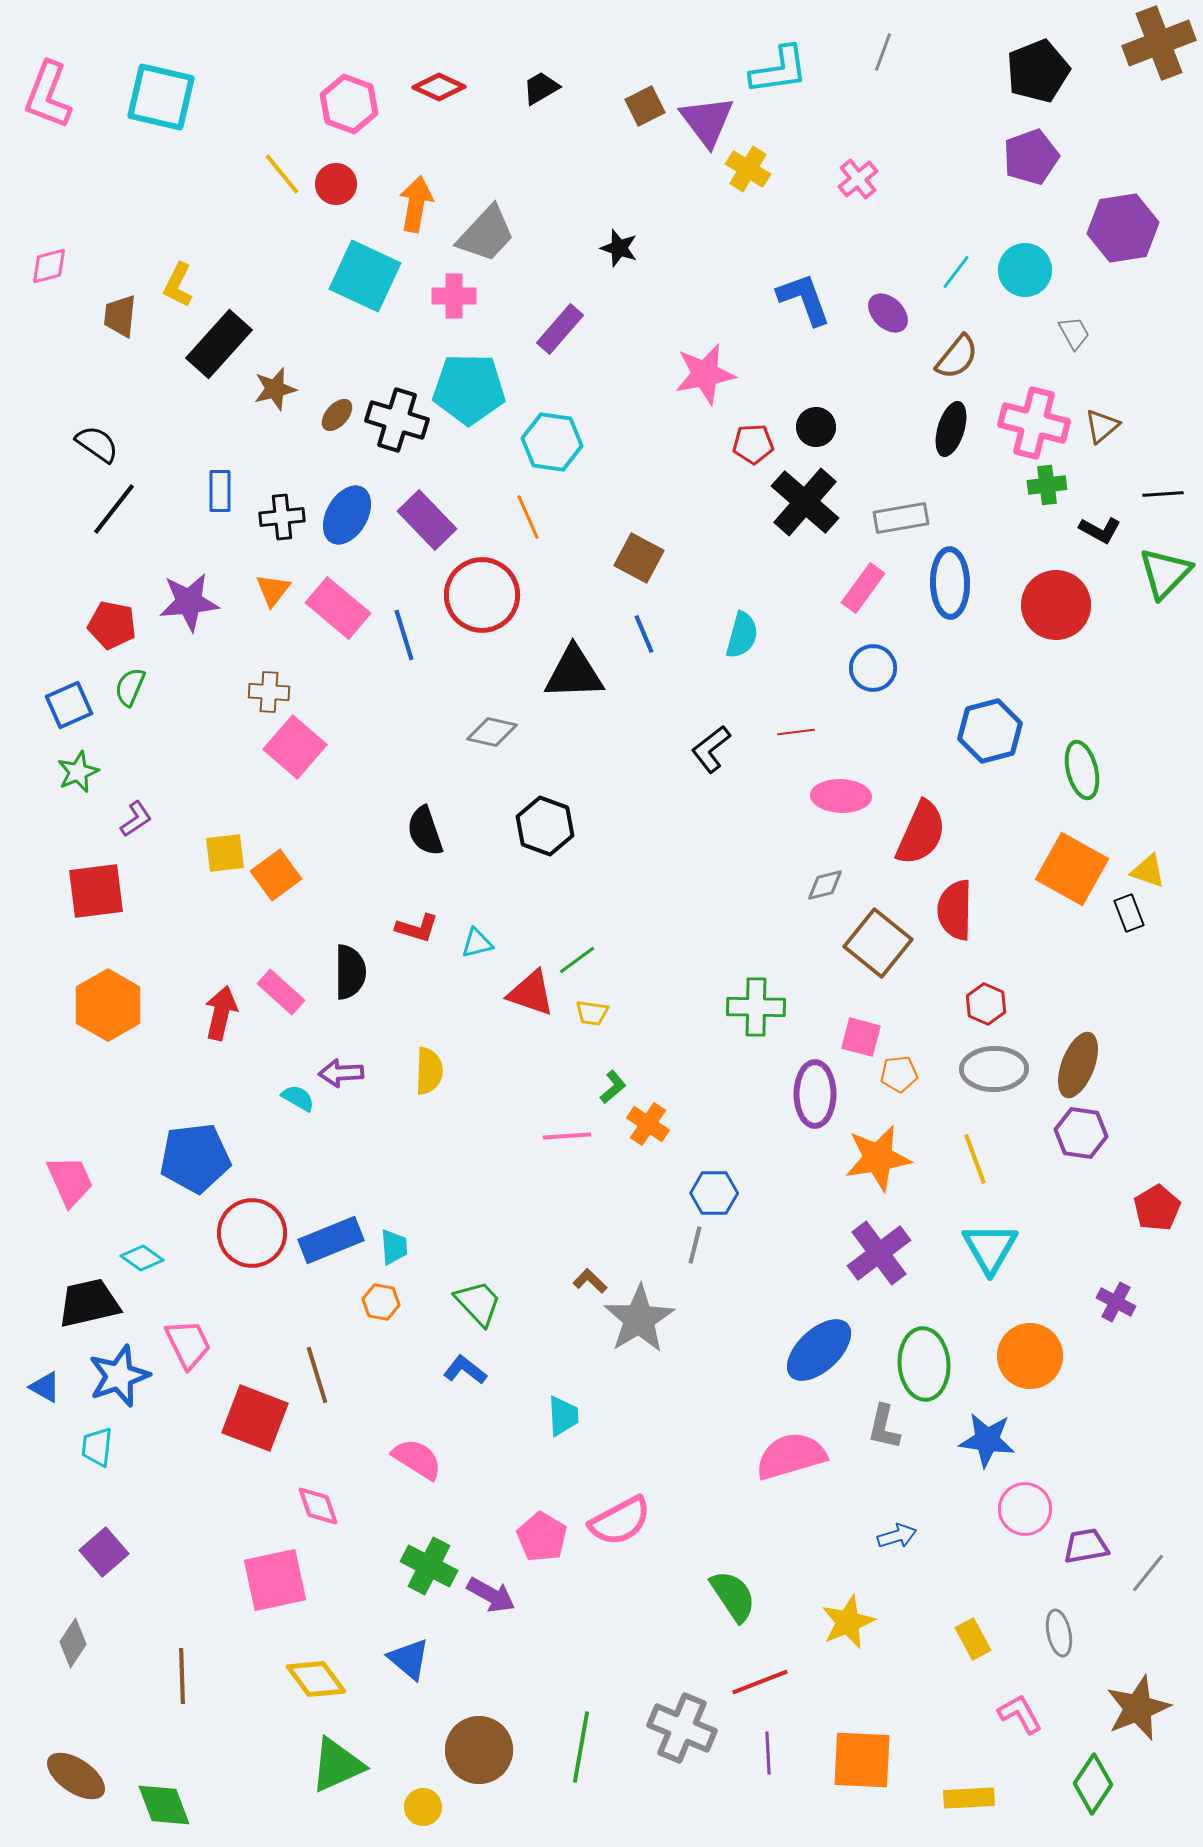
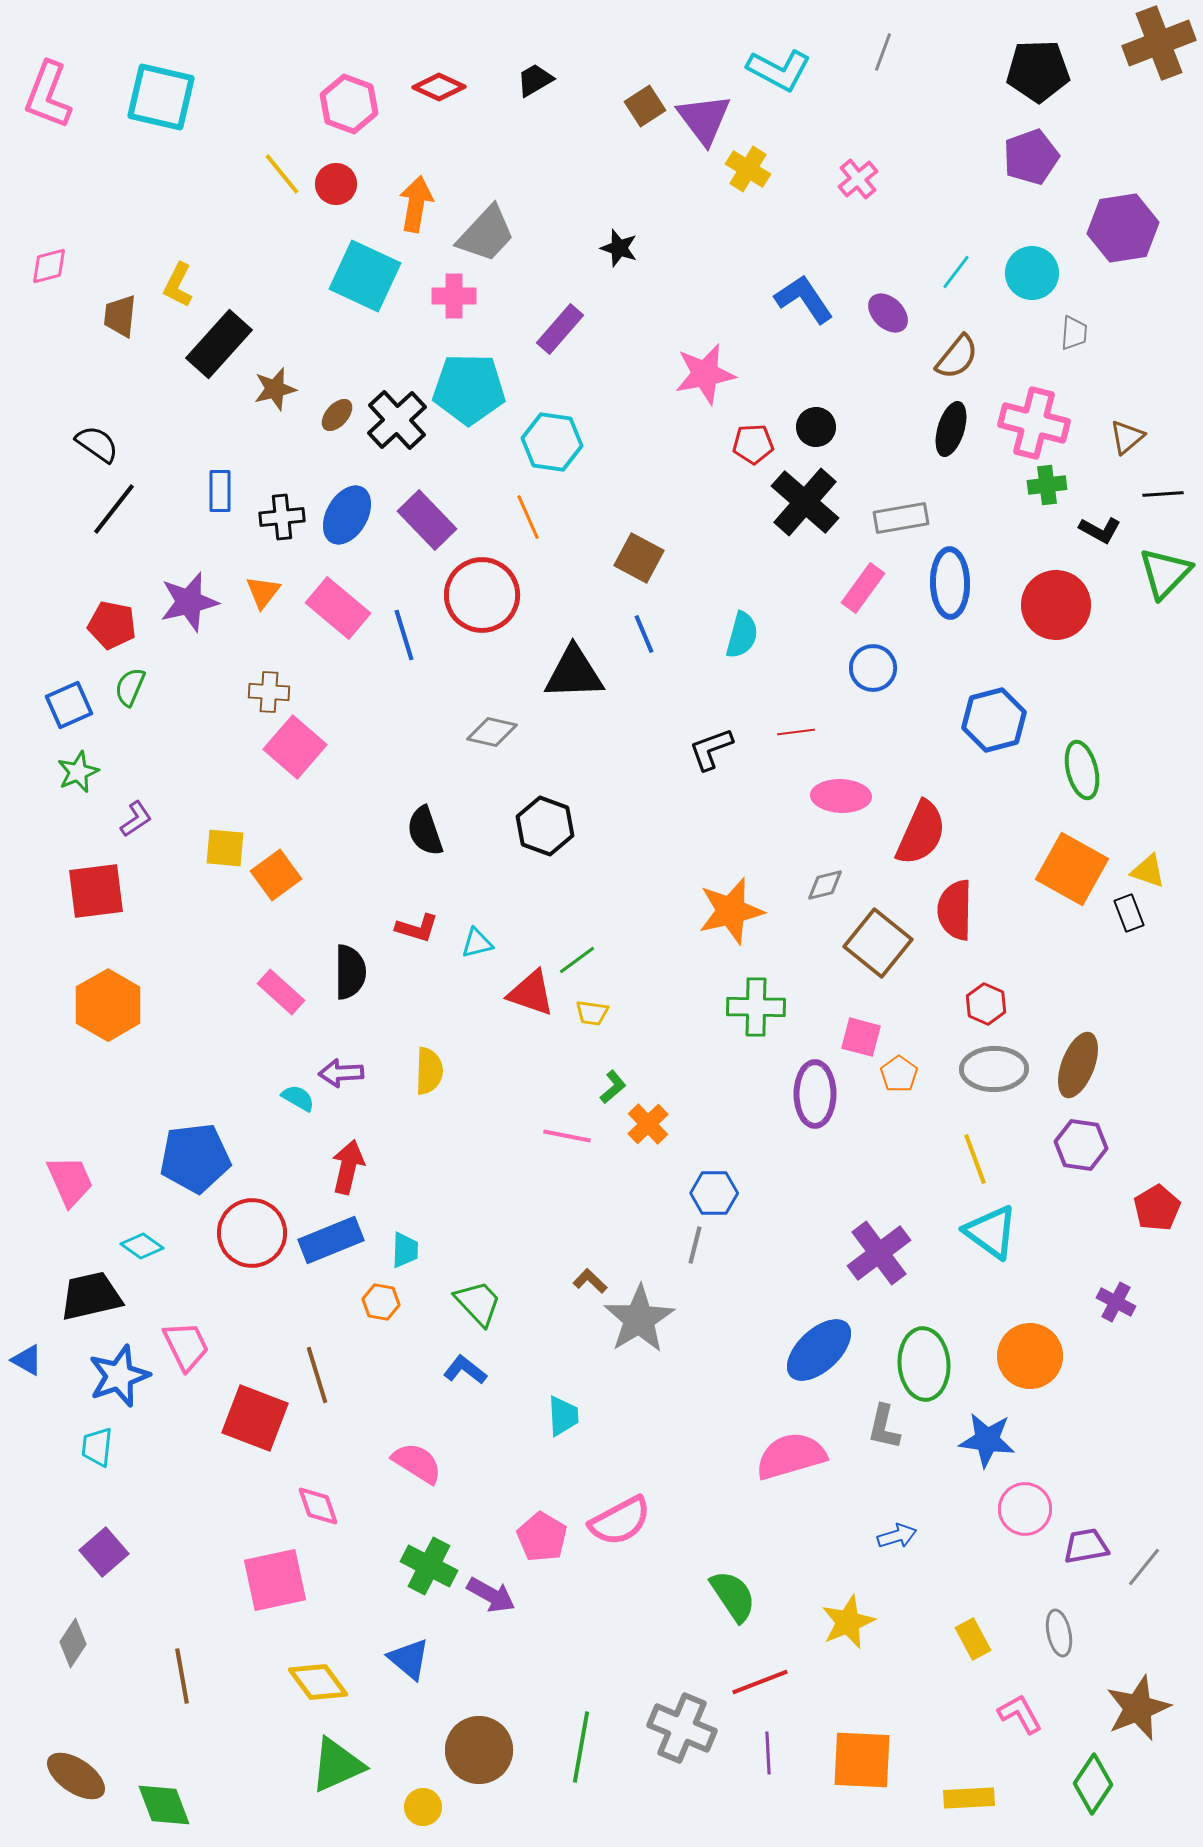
cyan L-shape at (779, 70): rotated 36 degrees clockwise
black pentagon at (1038, 71): rotated 20 degrees clockwise
black trapezoid at (541, 88): moved 6 px left, 8 px up
brown square at (645, 106): rotated 6 degrees counterclockwise
purple triangle at (707, 121): moved 3 px left, 2 px up
cyan circle at (1025, 270): moved 7 px right, 3 px down
blue L-shape at (804, 299): rotated 14 degrees counterclockwise
gray trapezoid at (1074, 333): rotated 33 degrees clockwise
black cross at (397, 420): rotated 30 degrees clockwise
brown triangle at (1102, 426): moved 25 px right, 11 px down
orange triangle at (273, 590): moved 10 px left, 2 px down
purple star at (189, 602): rotated 8 degrees counterclockwise
blue hexagon at (990, 731): moved 4 px right, 11 px up
black L-shape at (711, 749): rotated 18 degrees clockwise
yellow square at (225, 853): moved 5 px up; rotated 12 degrees clockwise
red arrow at (221, 1013): moved 127 px right, 154 px down
orange pentagon at (899, 1074): rotated 30 degrees counterclockwise
orange cross at (648, 1124): rotated 12 degrees clockwise
purple hexagon at (1081, 1133): moved 12 px down
pink line at (567, 1136): rotated 15 degrees clockwise
orange star at (878, 1158): moved 147 px left, 247 px up; rotated 4 degrees counterclockwise
cyan trapezoid at (394, 1247): moved 11 px right, 3 px down; rotated 6 degrees clockwise
cyan triangle at (990, 1248): moved 1 px right, 16 px up; rotated 24 degrees counterclockwise
cyan diamond at (142, 1258): moved 12 px up
black trapezoid at (89, 1303): moved 2 px right, 7 px up
pink trapezoid at (188, 1344): moved 2 px left, 2 px down
blue triangle at (45, 1387): moved 18 px left, 27 px up
pink semicircle at (417, 1459): moved 4 px down
gray line at (1148, 1573): moved 4 px left, 6 px up
brown line at (182, 1676): rotated 8 degrees counterclockwise
yellow diamond at (316, 1679): moved 2 px right, 3 px down
